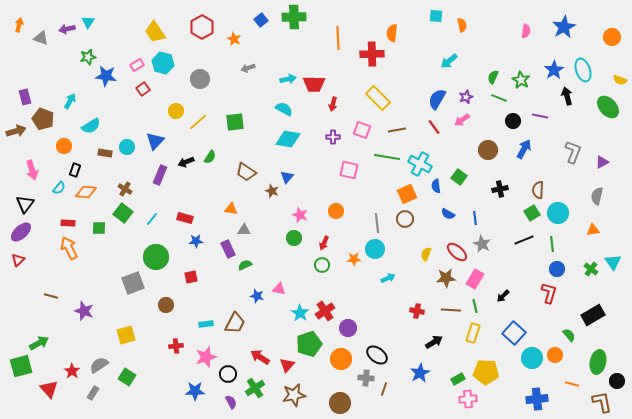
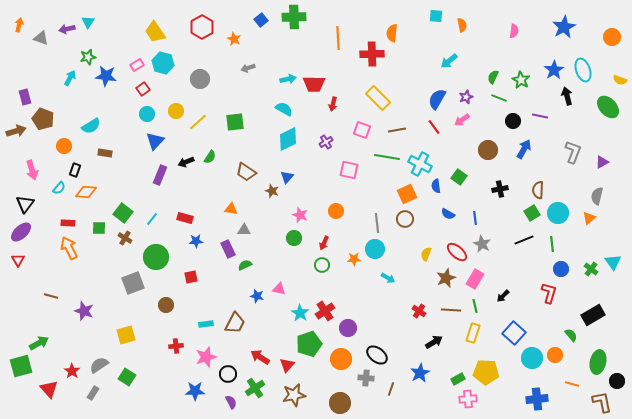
pink semicircle at (526, 31): moved 12 px left
cyan arrow at (70, 101): moved 23 px up
purple cross at (333, 137): moved 7 px left, 5 px down; rotated 32 degrees counterclockwise
cyan diamond at (288, 139): rotated 35 degrees counterclockwise
cyan circle at (127, 147): moved 20 px right, 33 px up
brown cross at (125, 189): moved 49 px down
orange triangle at (593, 230): moved 4 px left, 12 px up; rotated 32 degrees counterclockwise
red triangle at (18, 260): rotated 16 degrees counterclockwise
blue circle at (557, 269): moved 4 px right
cyan arrow at (388, 278): rotated 56 degrees clockwise
brown star at (446, 278): rotated 18 degrees counterclockwise
red cross at (417, 311): moved 2 px right; rotated 24 degrees clockwise
green semicircle at (569, 335): moved 2 px right
brown line at (384, 389): moved 7 px right
